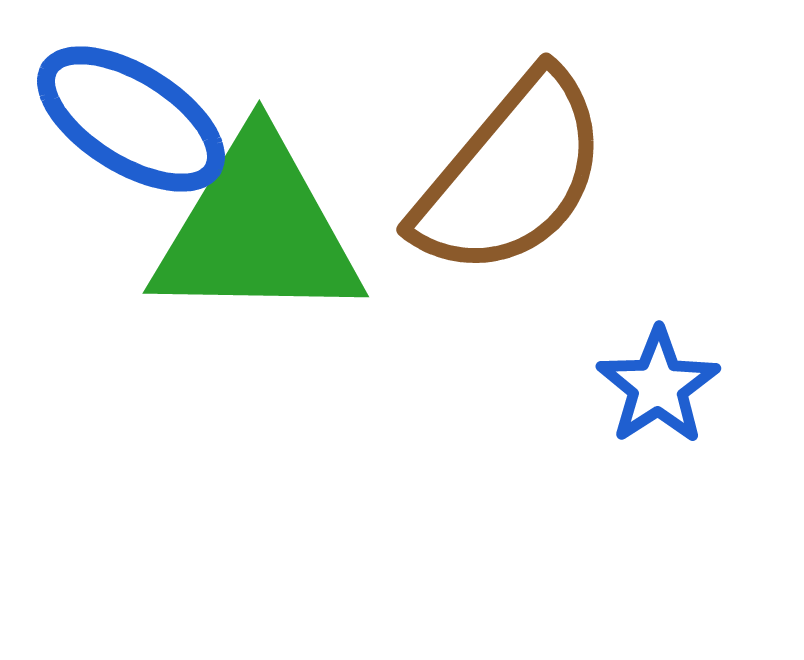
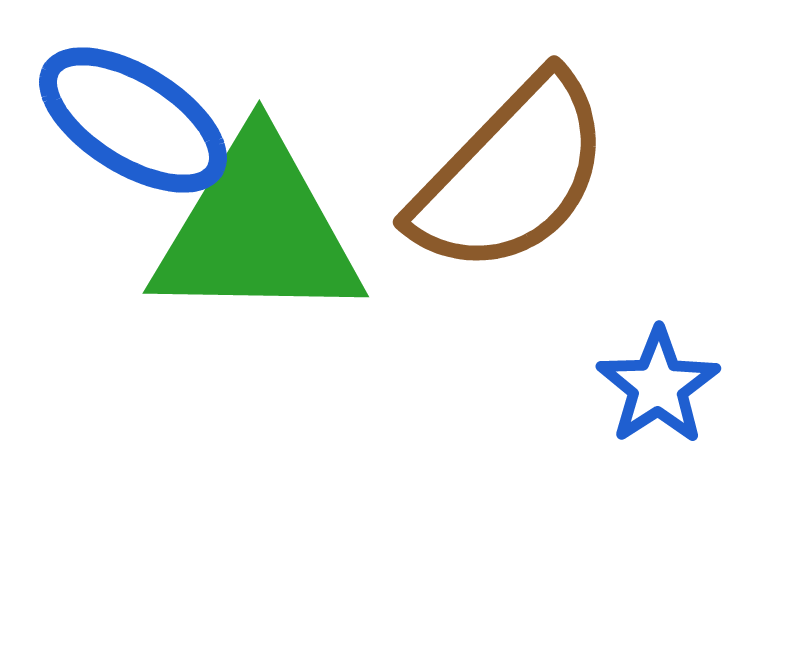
blue ellipse: moved 2 px right, 1 px down
brown semicircle: rotated 4 degrees clockwise
